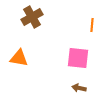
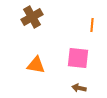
orange triangle: moved 17 px right, 7 px down
